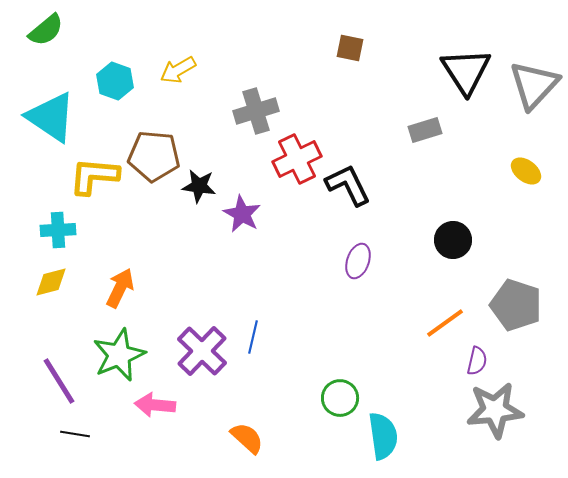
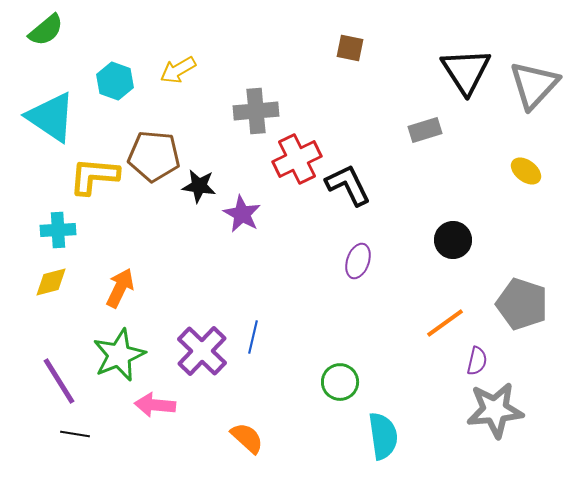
gray cross: rotated 12 degrees clockwise
gray pentagon: moved 6 px right, 1 px up
green circle: moved 16 px up
